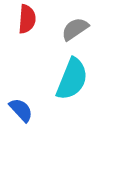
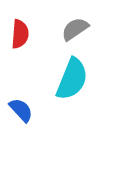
red semicircle: moved 7 px left, 15 px down
